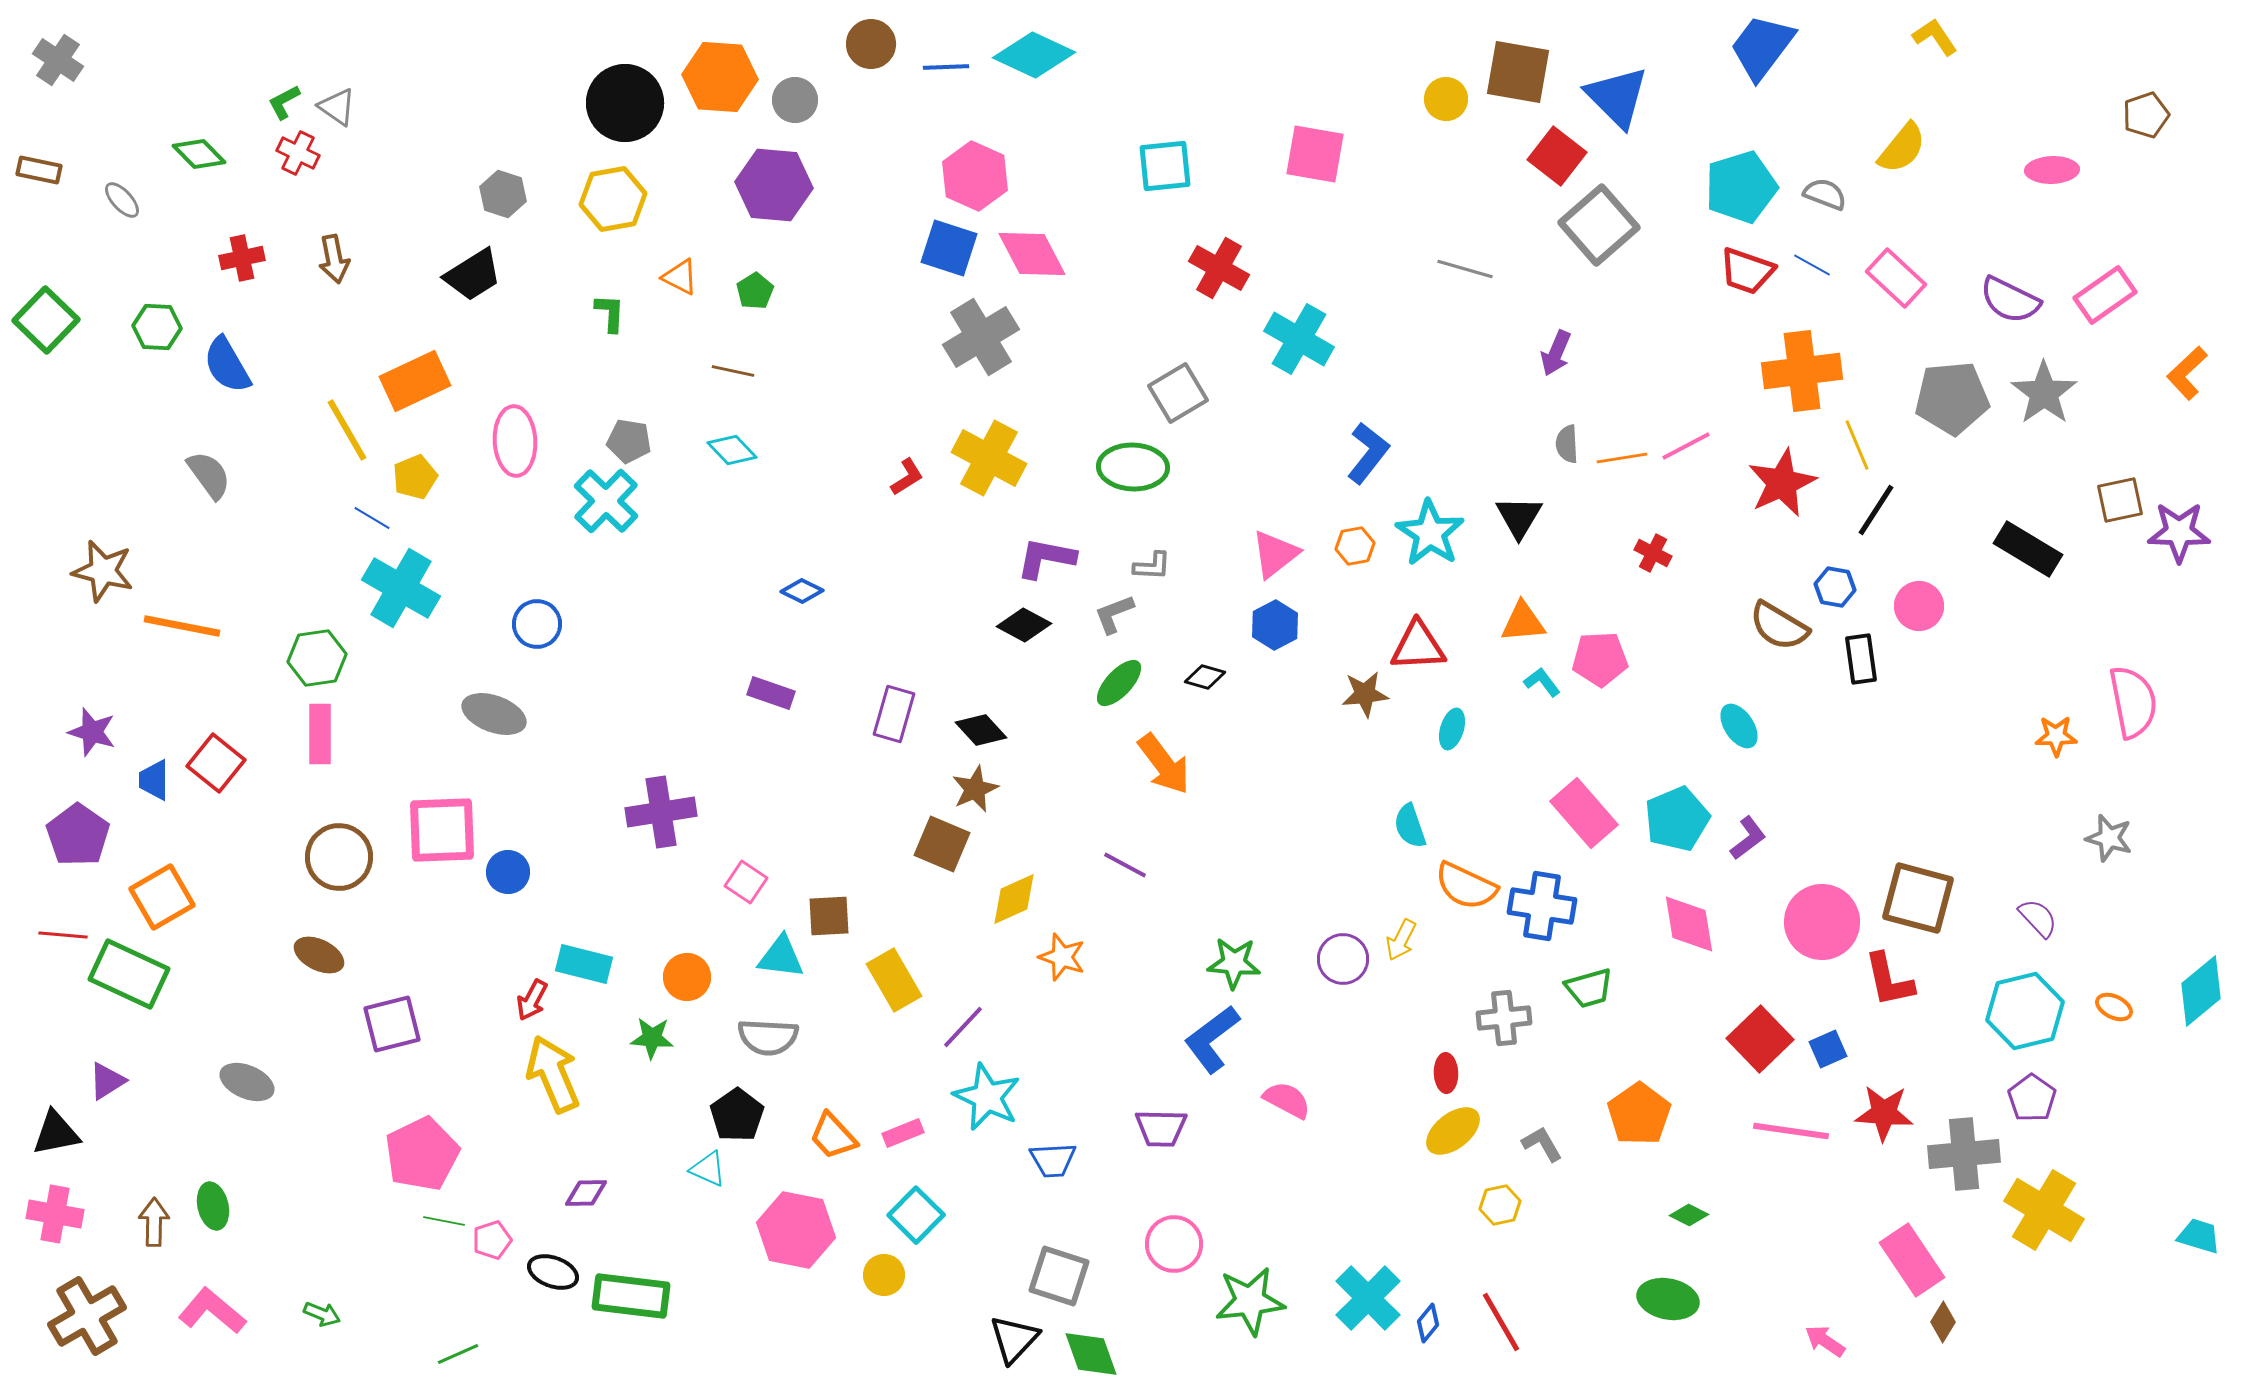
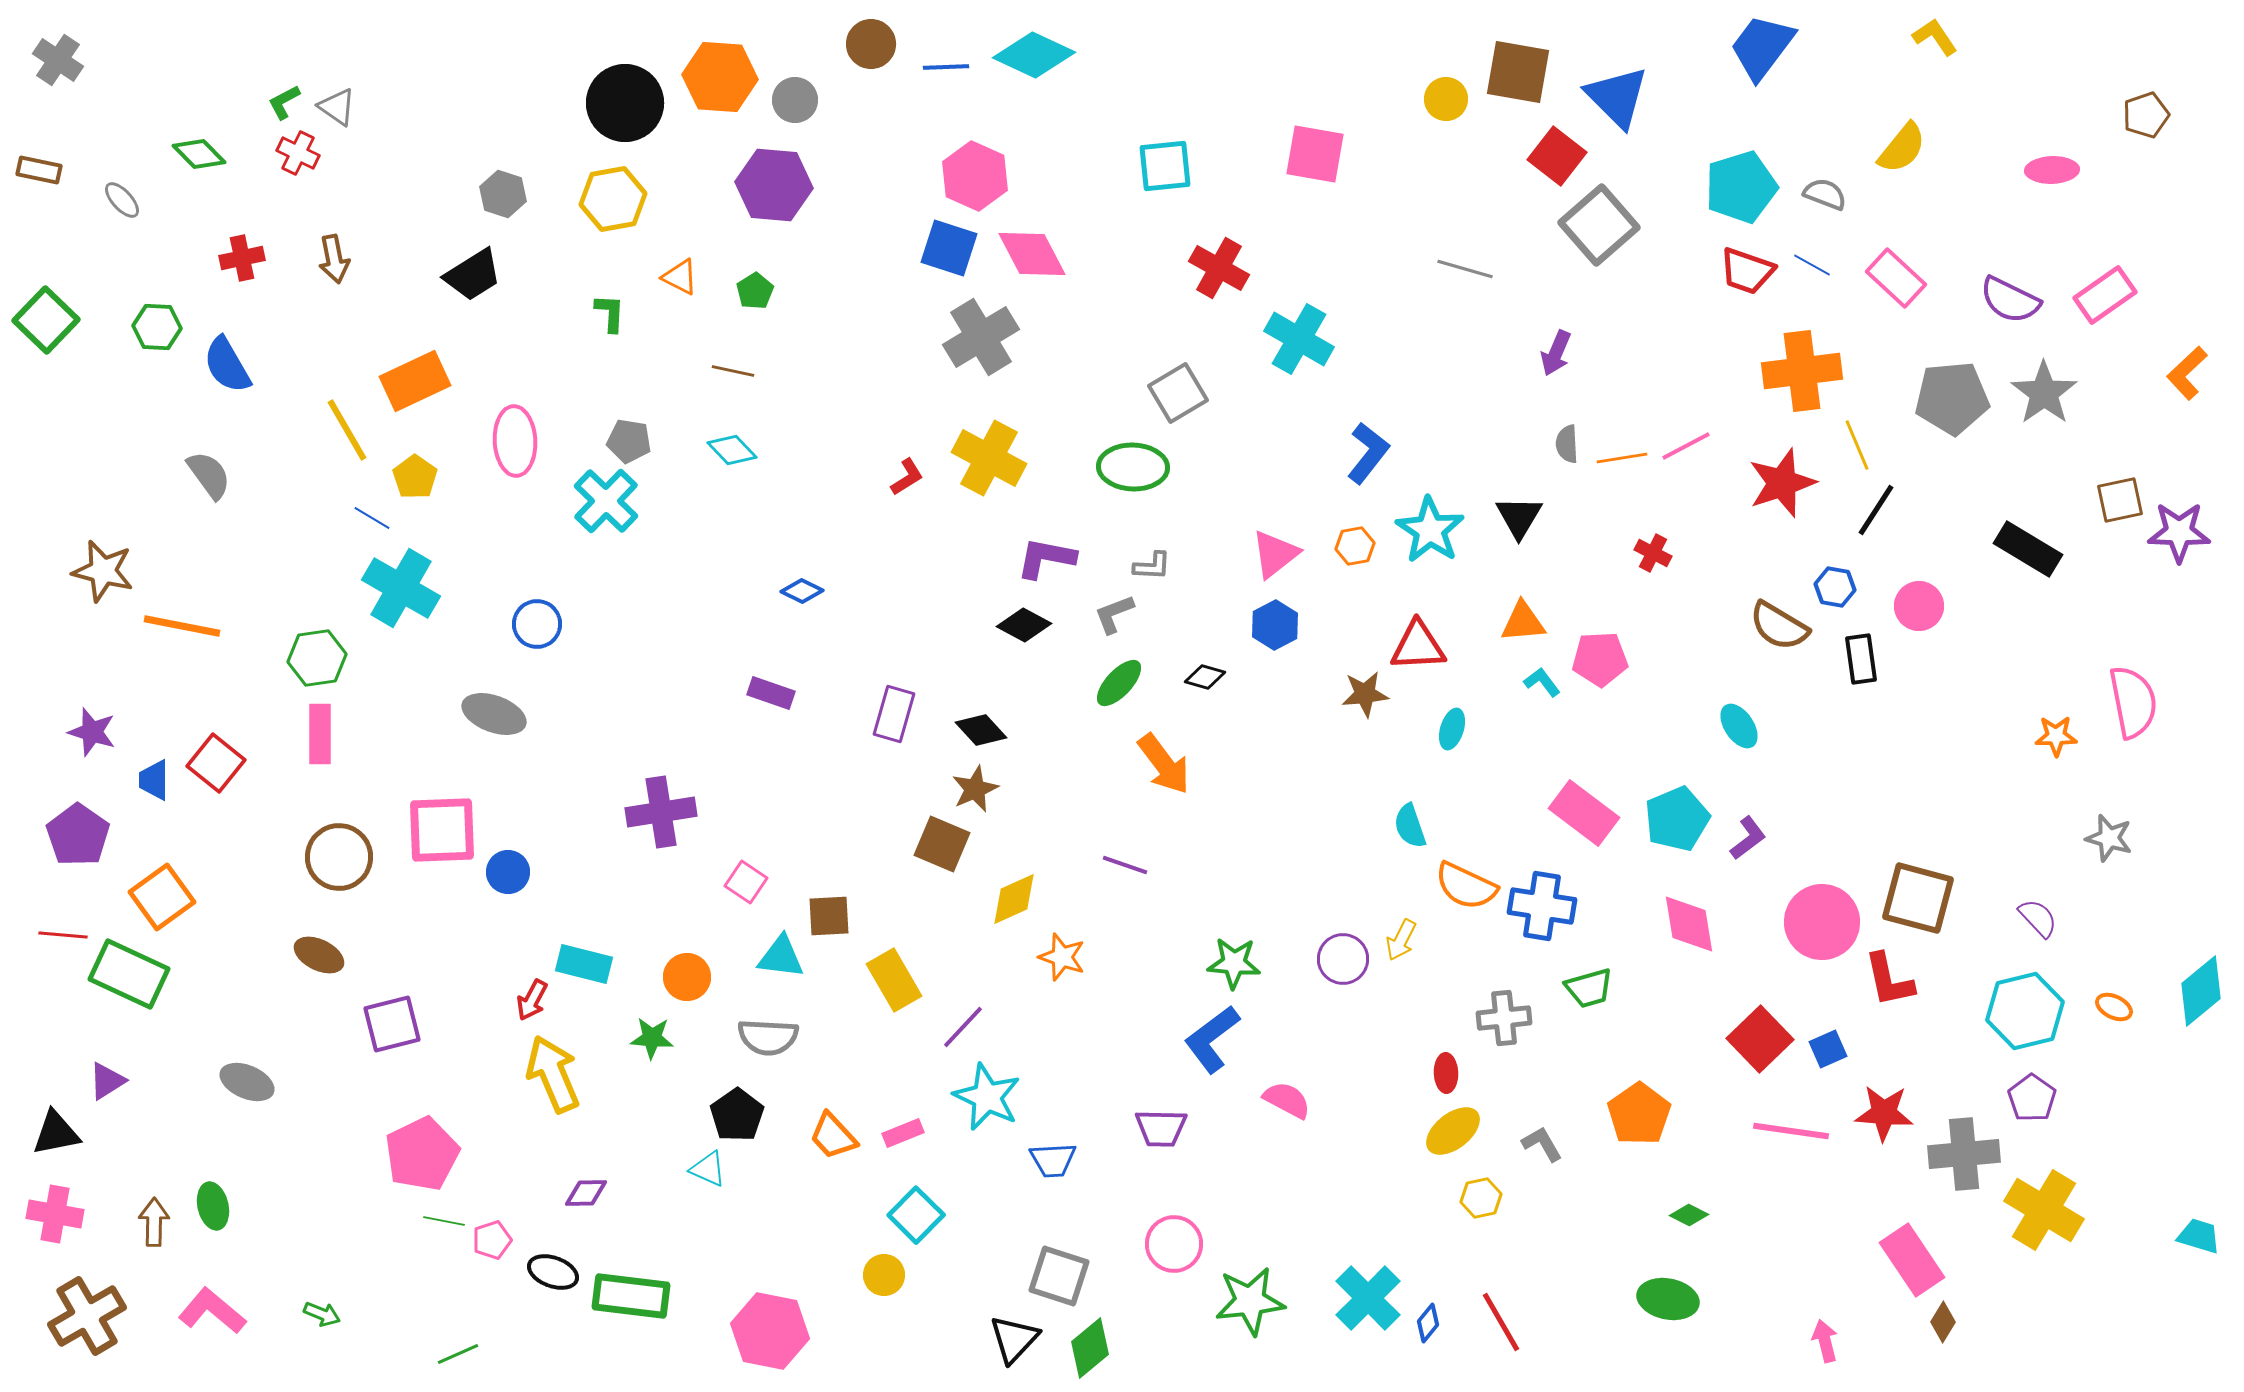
yellow pentagon at (415, 477): rotated 15 degrees counterclockwise
red star at (1782, 483): rotated 6 degrees clockwise
cyan star at (1430, 533): moved 3 px up
pink rectangle at (1584, 813): rotated 12 degrees counterclockwise
purple line at (1125, 865): rotated 9 degrees counterclockwise
orange square at (162, 897): rotated 6 degrees counterclockwise
yellow hexagon at (1500, 1205): moved 19 px left, 7 px up
pink hexagon at (796, 1230): moved 26 px left, 101 px down
pink arrow at (1825, 1341): rotated 42 degrees clockwise
green diamond at (1091, 1354): moved 1 px left, 6 px up; rotated 70 degrees clockwise
